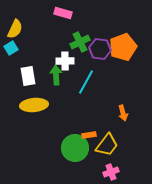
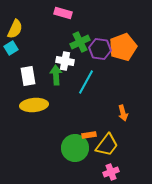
white cross: rotated 12 degrees clockwise
